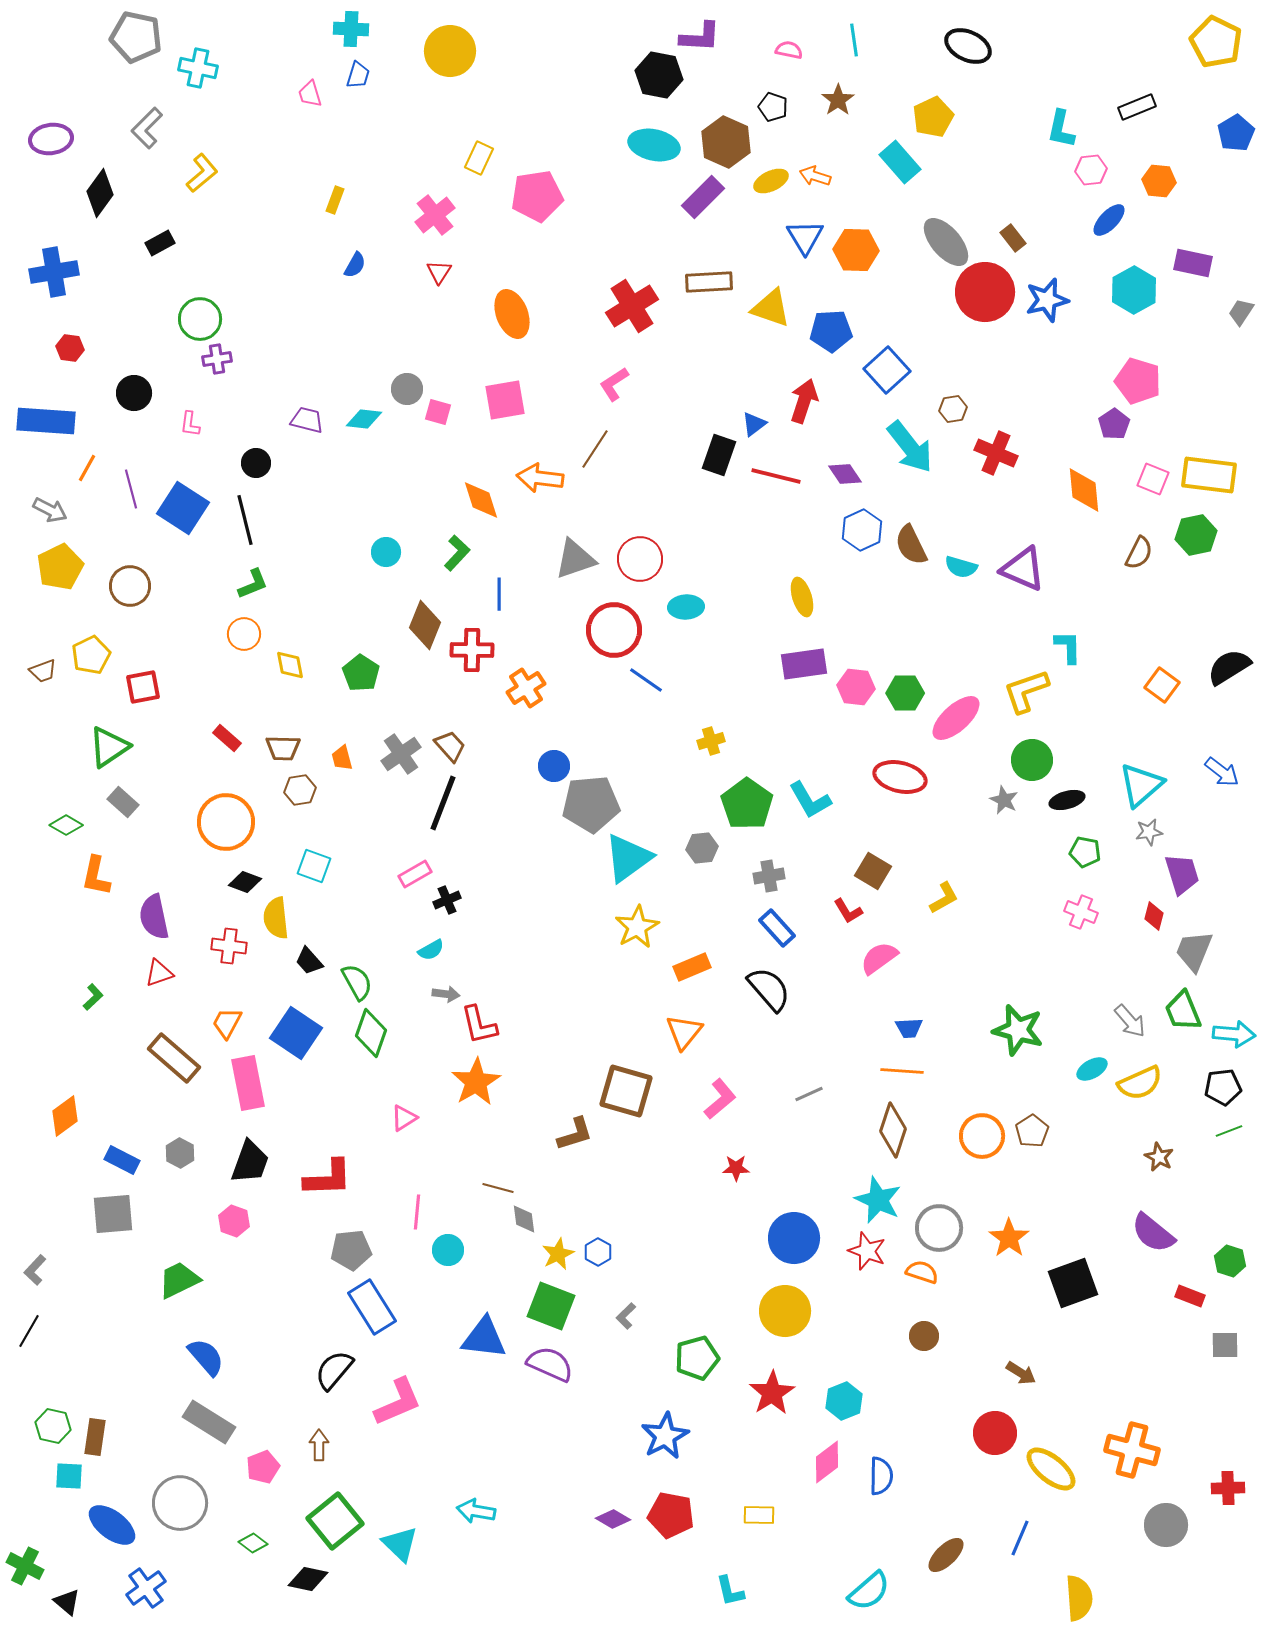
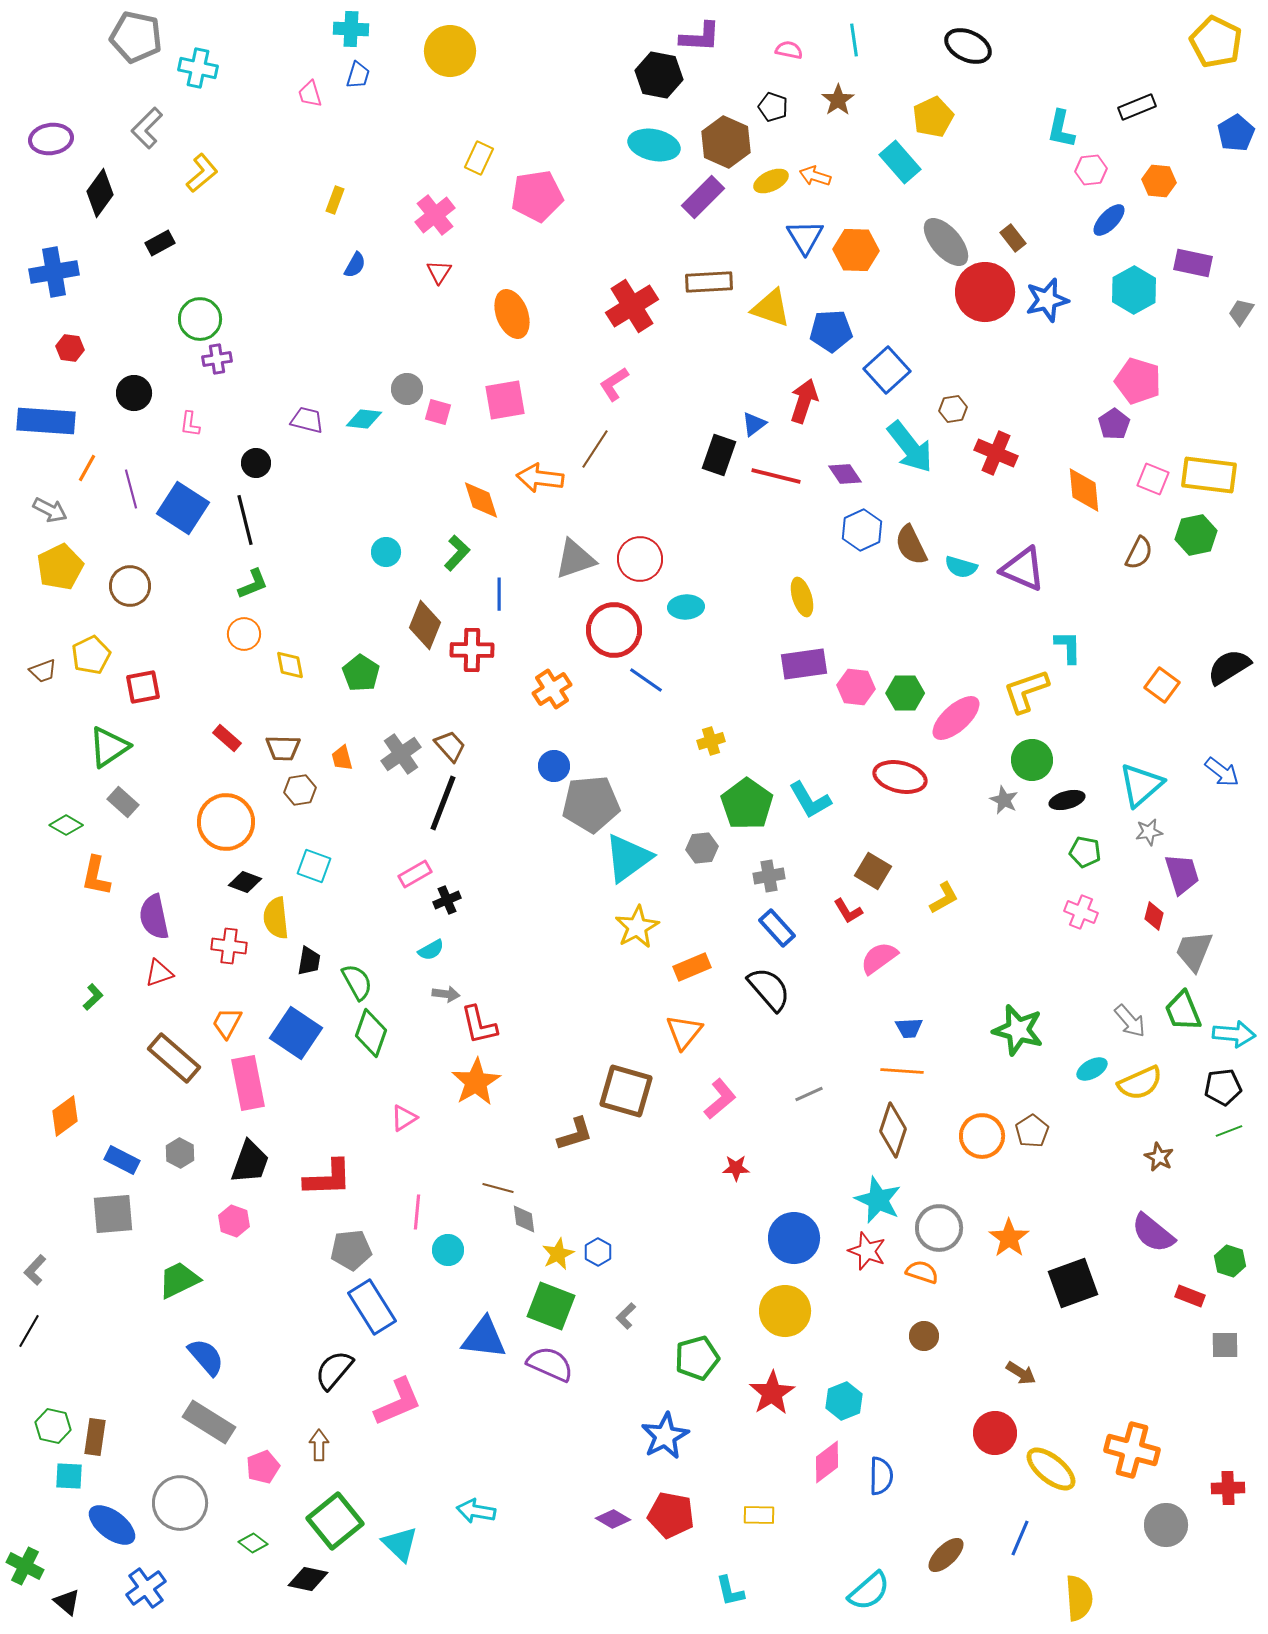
orange cross at (526, 688): moved 26 px right, 1 px down
black trapezoid at (309, 961): rotated 128 degrees counterclockwise
